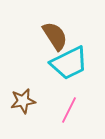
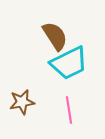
brown star: moved 1 px left, 1 px down
pink line: rotated 36 degrees counterclockwise
